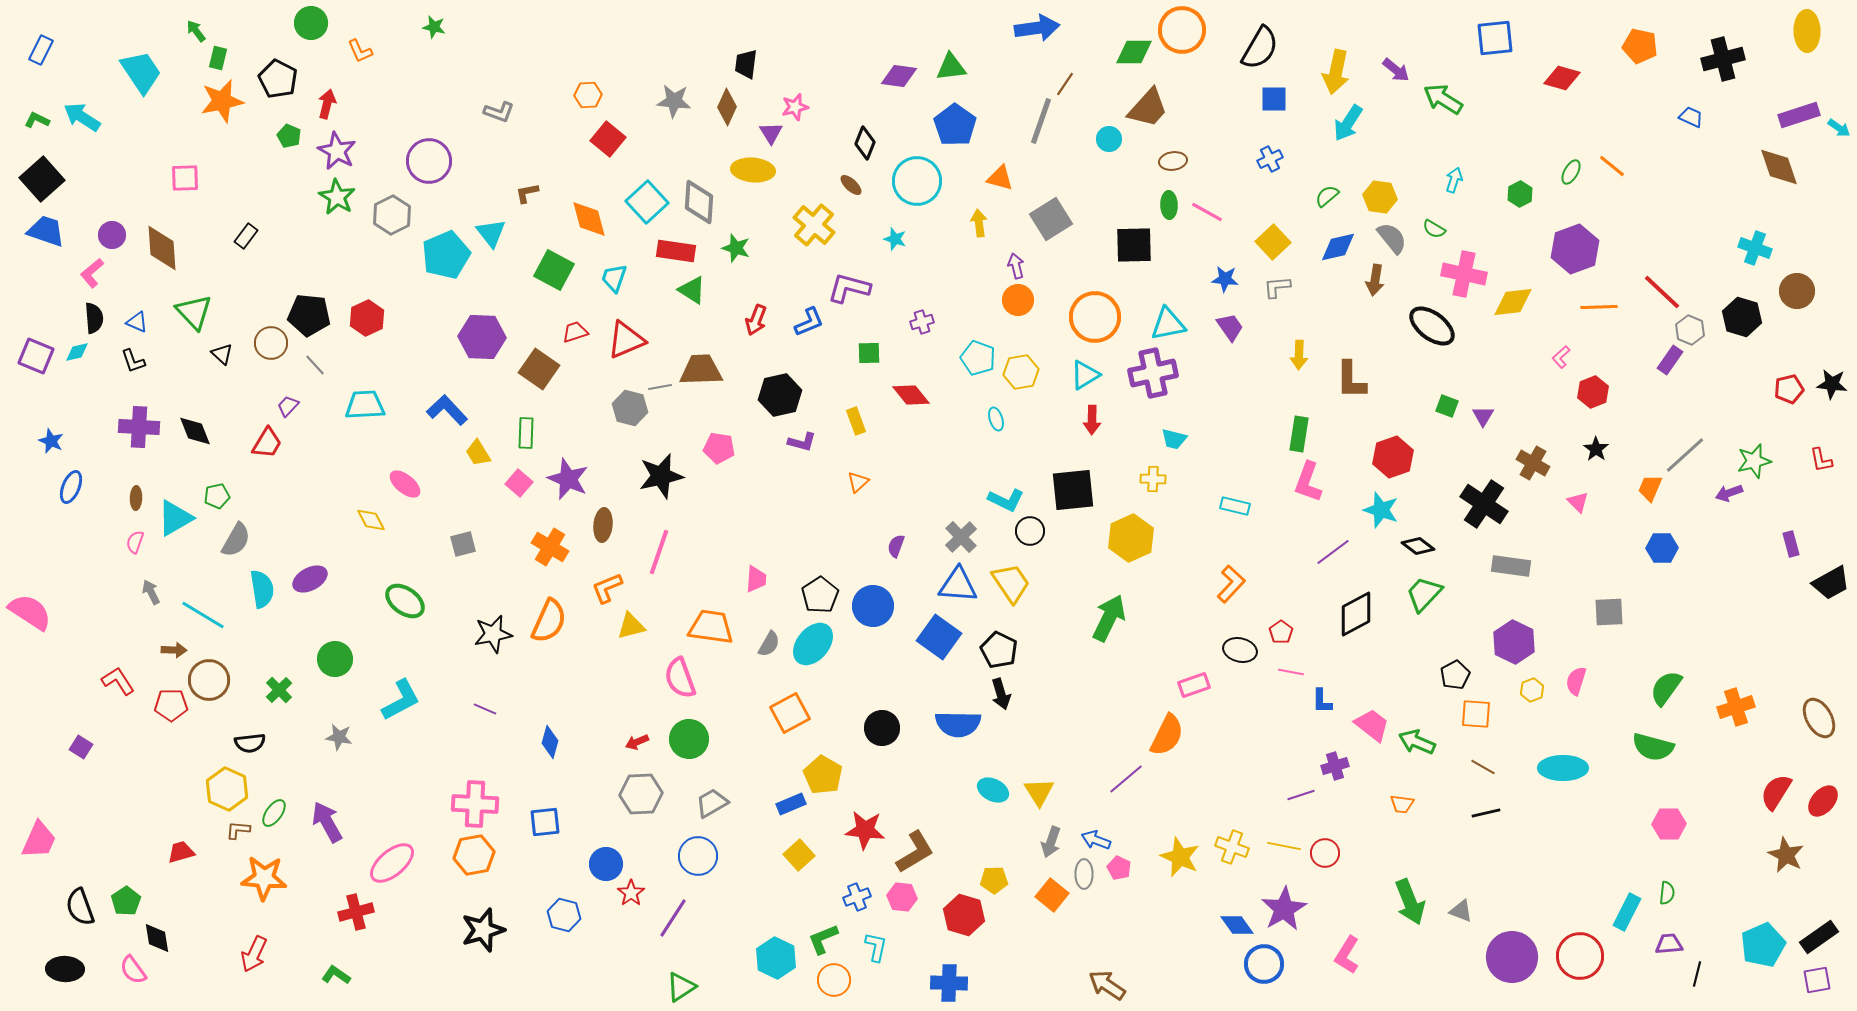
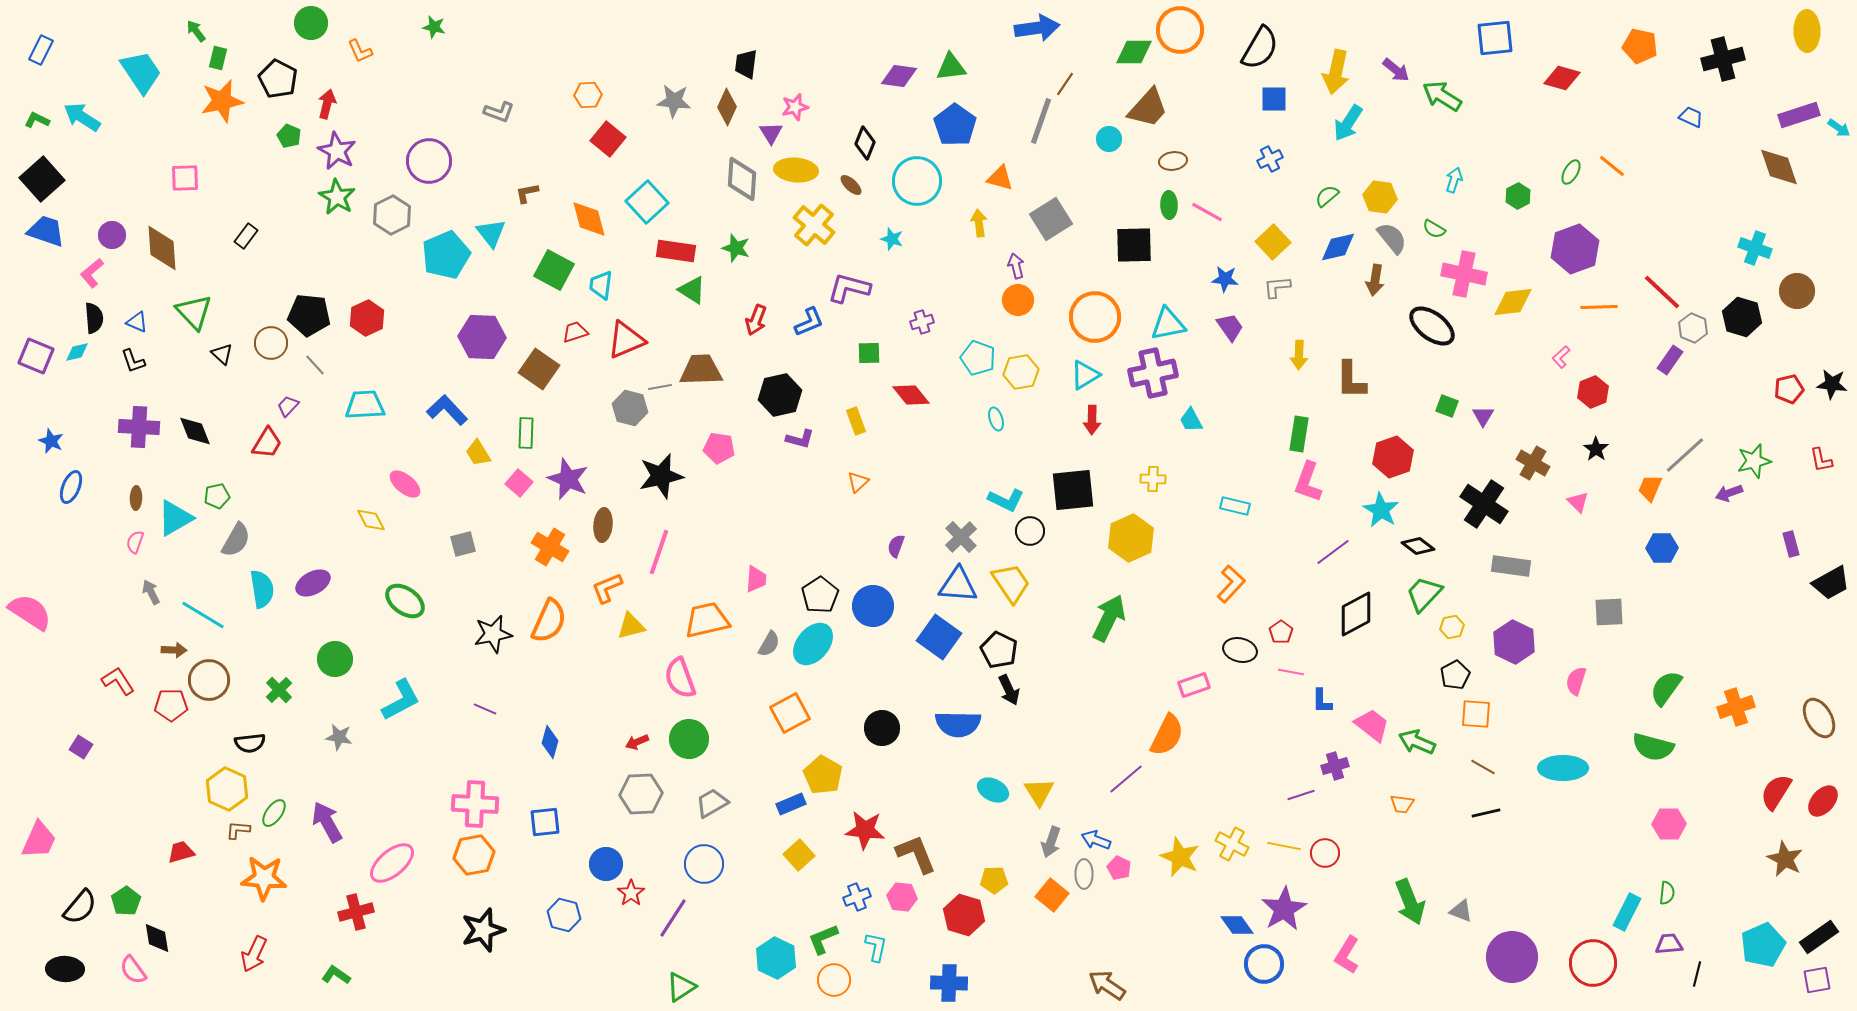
orange circle at (1182, 30): moved 2 px left
green arrow at (1443, 99): moved 1 px left, 3 px up
yellow ellipse at (753, 170): moved 43 px right
green hexagon at (1520, 194): moved 2 px left, 2 px down
gray diamond at (699, 202): moved 43 px right, 23 px up
cyan star at (895, 239): moved 3 px left
cyan trapezoid at (614, 278): moved 13 px left, 7 px down; rotated 12 degrees counterclockwise
gray hexagon at (1690, 330): moved 3 px right, 2 px up
cyan trapezoid at (1174, 439): moved 17 px right, 19 px up; rotated 48 degrees clockwise
purple L-shape at (802, 442): moved 2 px left, 3 px up
cyan star at (1381, 510): rotated 12 degrees clockwise
purple ellipse at (310, 579): moved 3 px right, 4 px down
orange trapezoid at (711, 627): moved 4 px left, 7 px up; rotated 21 degrees counterclockwise
yellow hexagon at (1532, 690): moved 80 px left, 63 px up; rotated 10 degrees clockwise
black arrow at (1001, 694): moved 8 px right, 4 px up; rotated 8 degrees counterclockwise
yellow cross at (1232, 847): moved 3 px up; rotated 8 degrees clockwise
brown L-shape at (915, 852): moved 1 px right, 2 px down; rotated 81 degrees counterclockwise
brown star at (1786, 855): moved 1 px left, 4 px down
blue circle at (698, 856): moved 6 px right, 8 px down
black semicircle at (80, 907): rotated 120 degrees counterclockwise
red circle at (1580, 956): moved 13 px right, 7 px down
